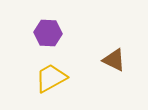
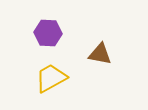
brown triangle: moved 14 px left, 6 px up; rotated 15 degrees counterclockwise
